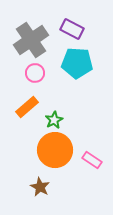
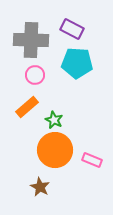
gray cross: rotated 36 degrees clockwise
pink circle: moved 2 px down
green star: rotated 18 degrees counterclockwise
pink rectangle: rotated 12 degrees counterclockwise
